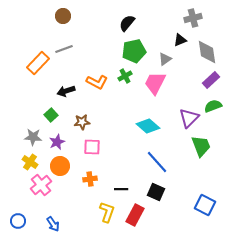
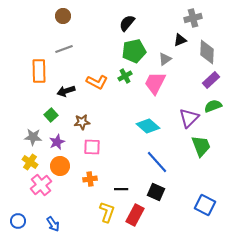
gray diamond: rotated 10 degrees clockwise
orange rectangle: moved 1 px right, 8 px down; rotated 45 degrees counterclockwise
